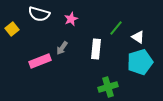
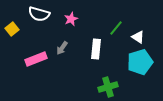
pink rectangle: moved 4 px left, 2 px up
